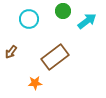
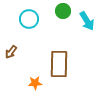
cyan arrow: rotated 96 degrees clockwise
brown rectangle: moved 4 px right, 7 px down; rotated 52 degrees counterclockwise
